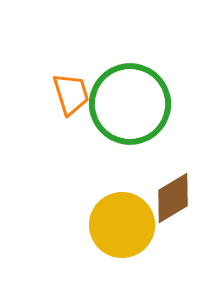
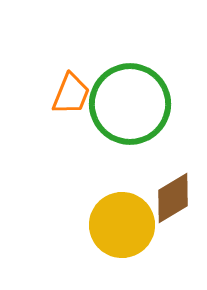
orange trapezoid: rotated 39 degrees clockwise
